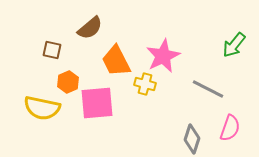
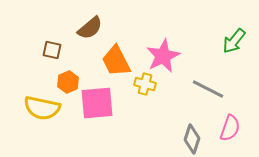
green arrow: moved 4 px up
